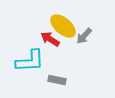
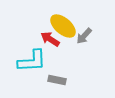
cyan L-shape: moved 2 px right
